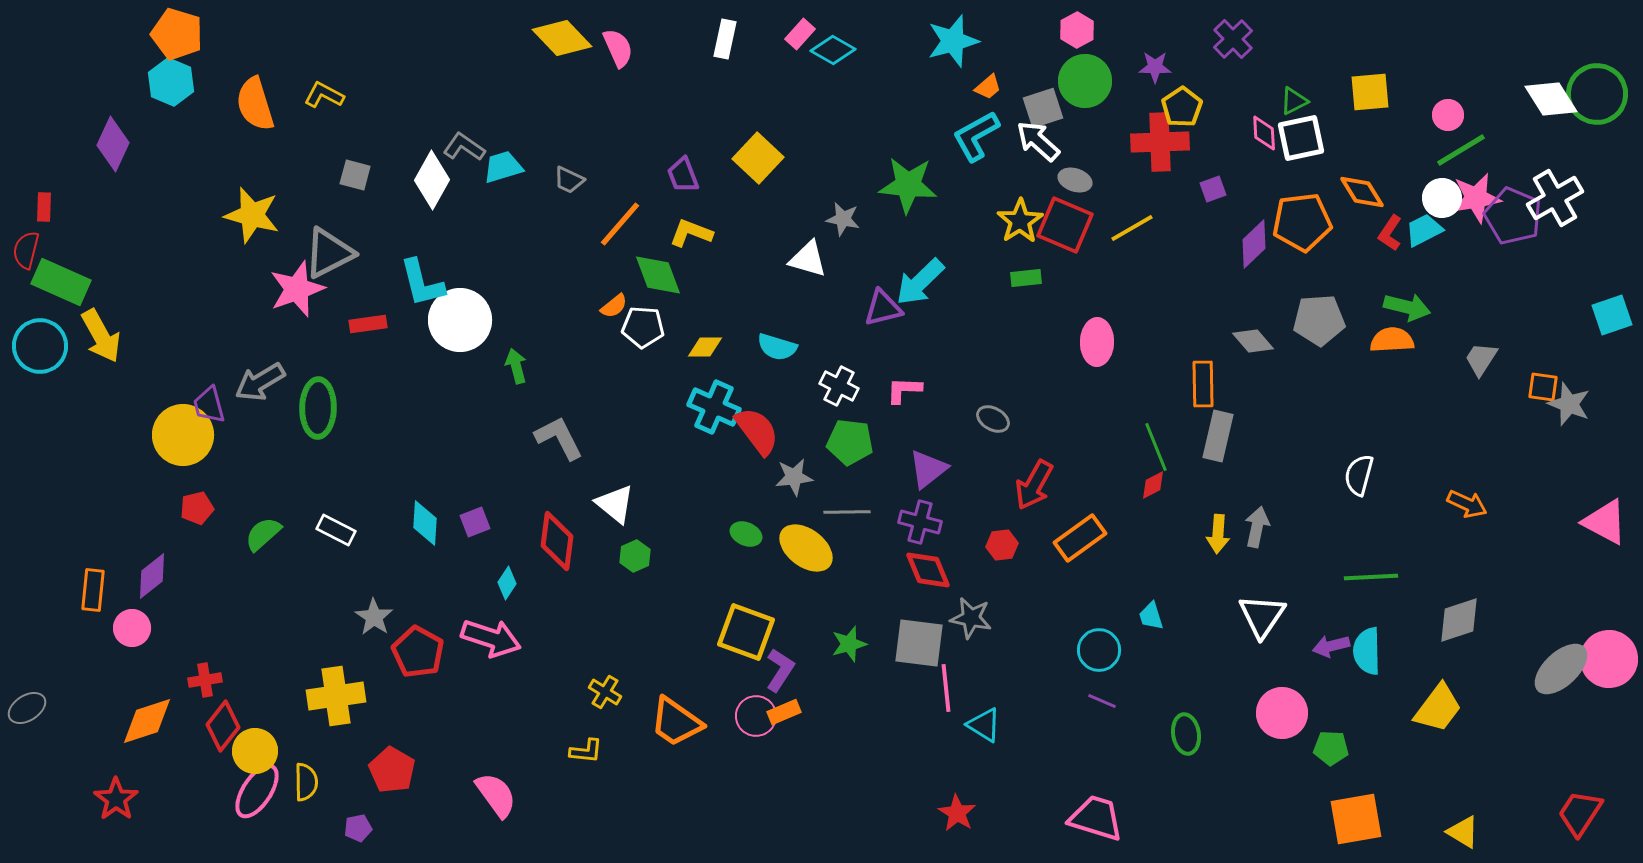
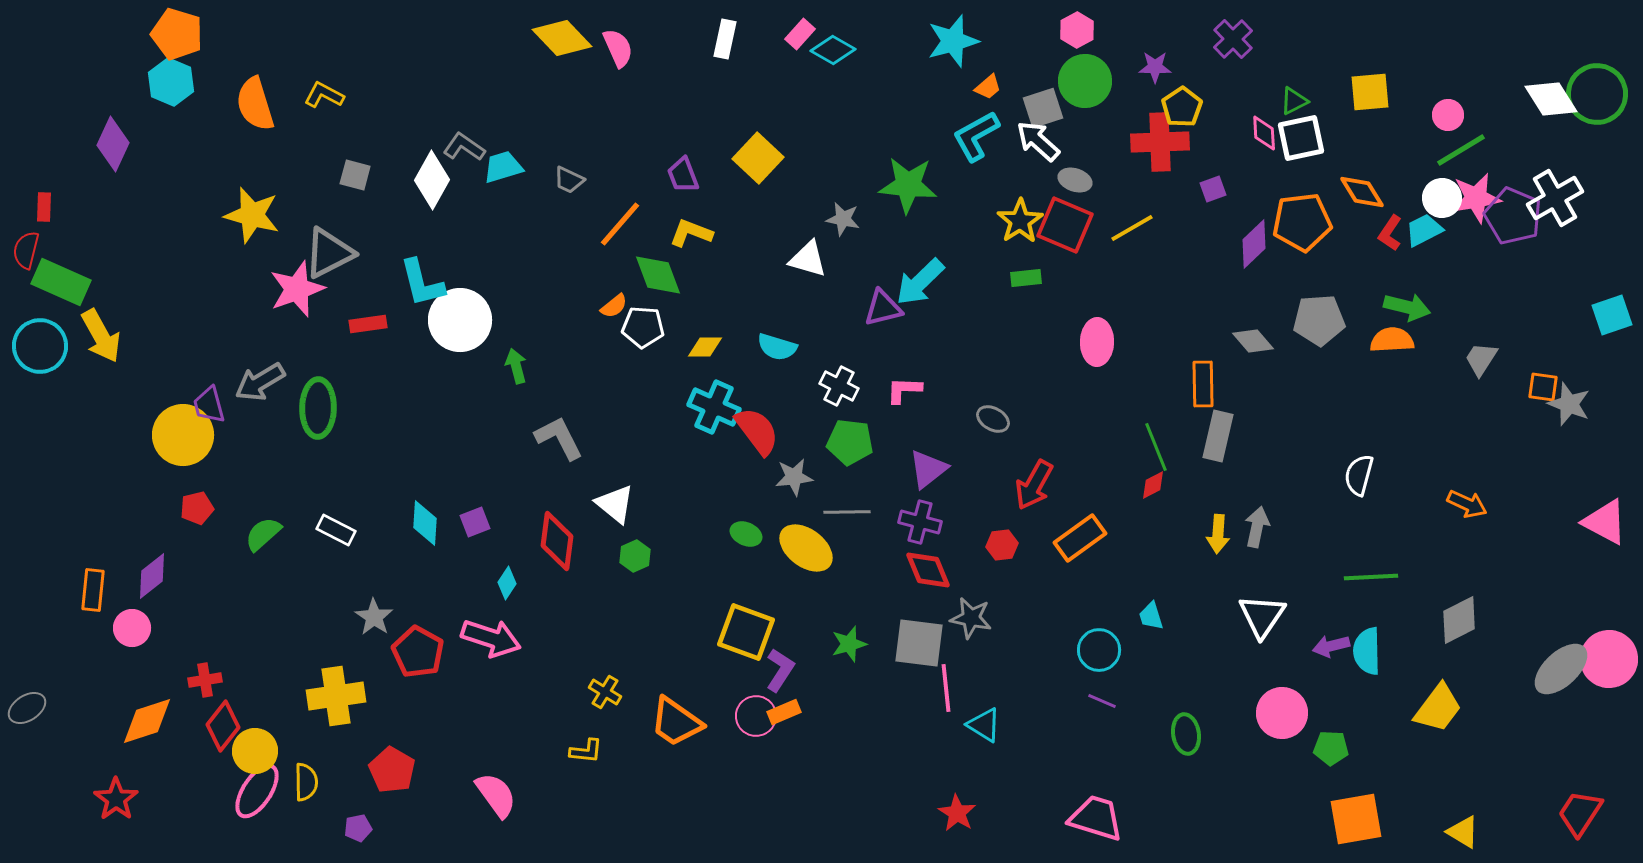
gray diamond at (1459, 620): rotated 9 degrees counterclockwise
